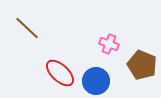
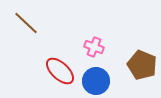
brown line: moved 1 px left, 5 px up
pink cross: moved 15 px left, 3 px down
red ellipse: moved 2 px up
